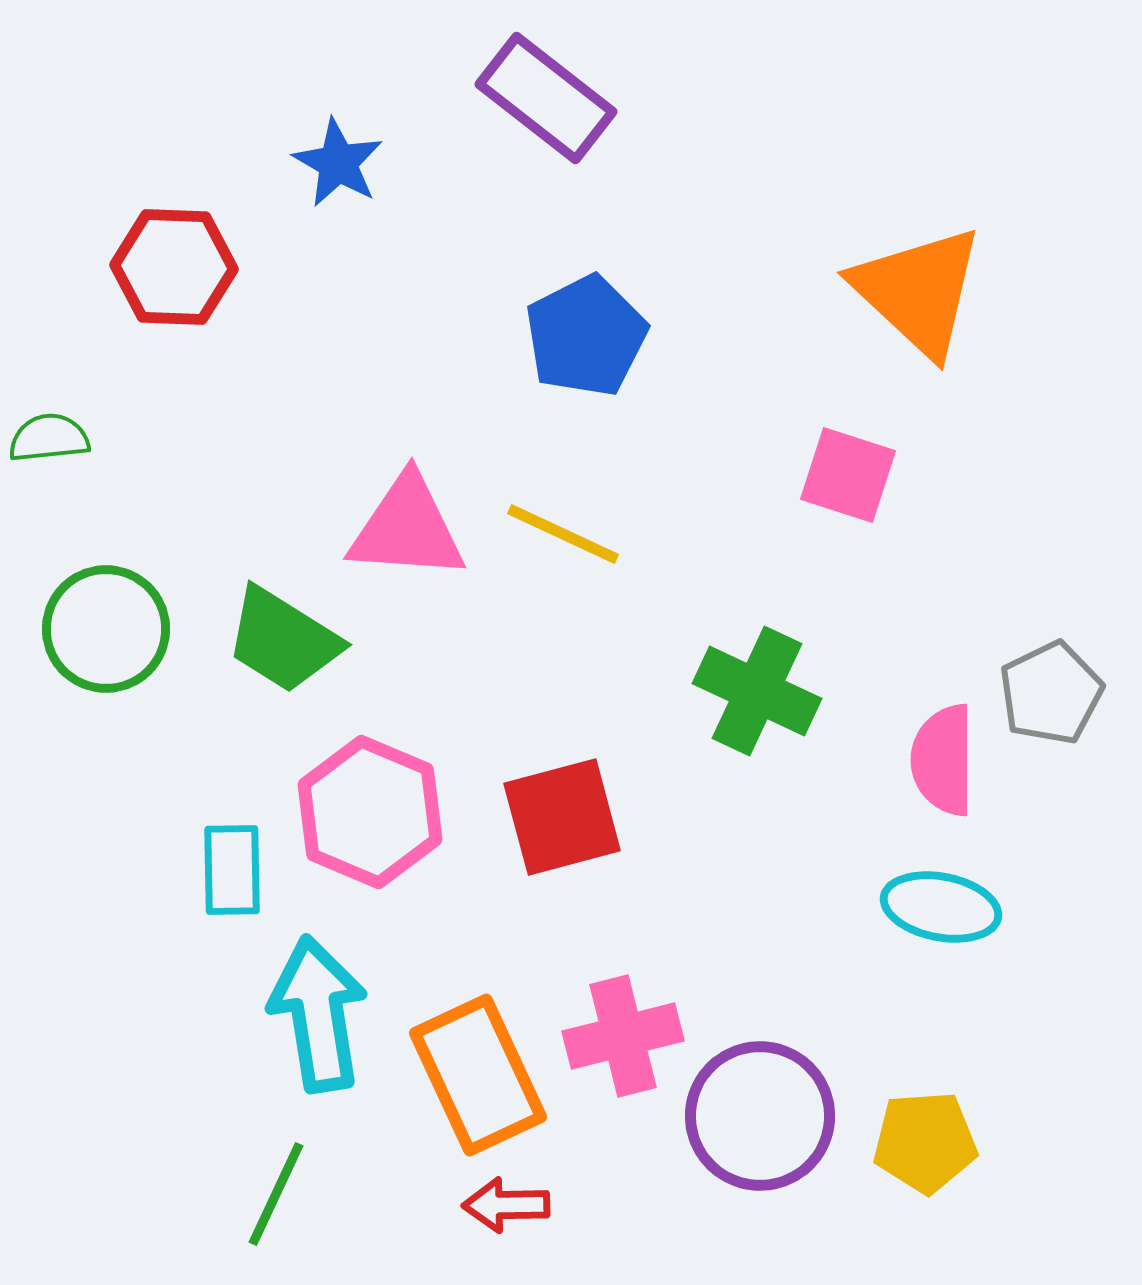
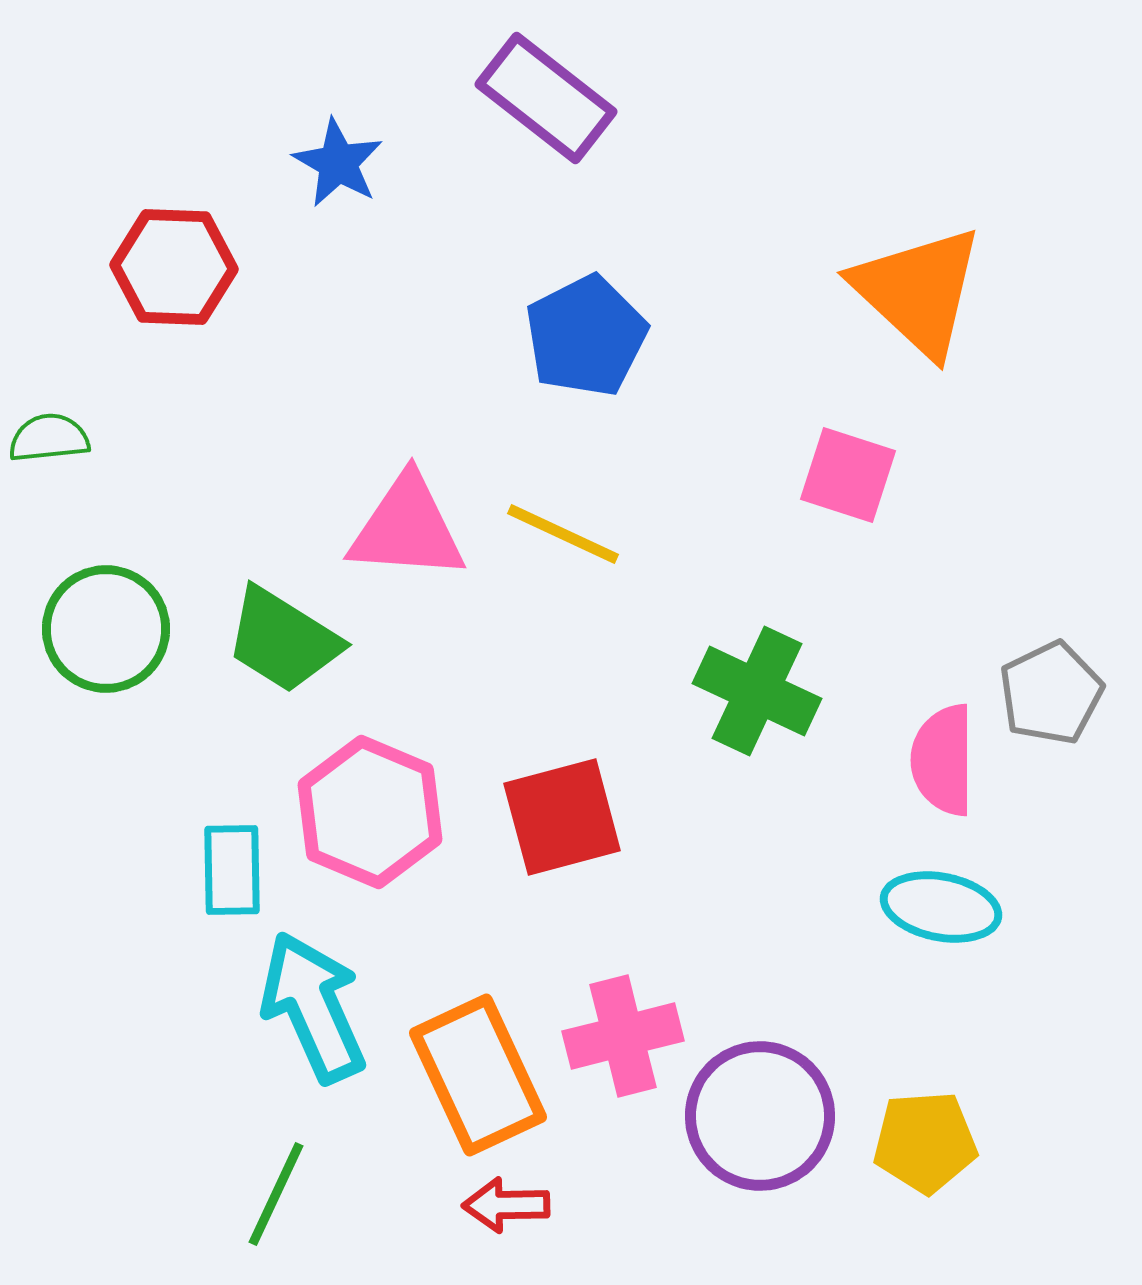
cyan arrow: moved 5 px left, 7 px up; rotated 15 degrees counterclockwise
